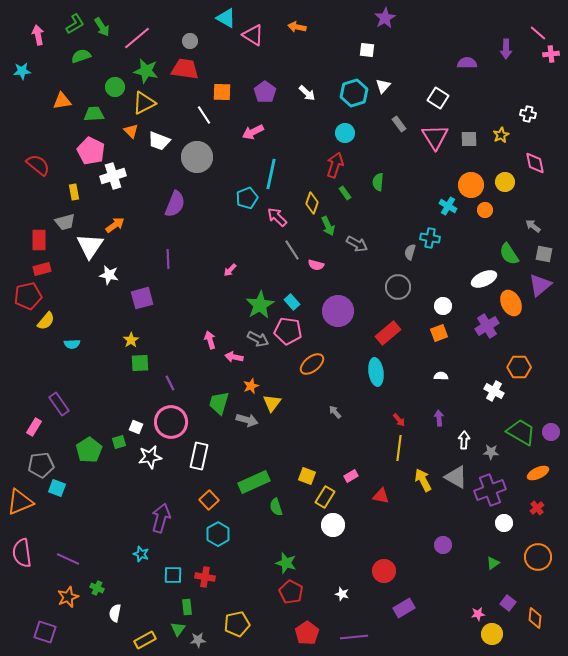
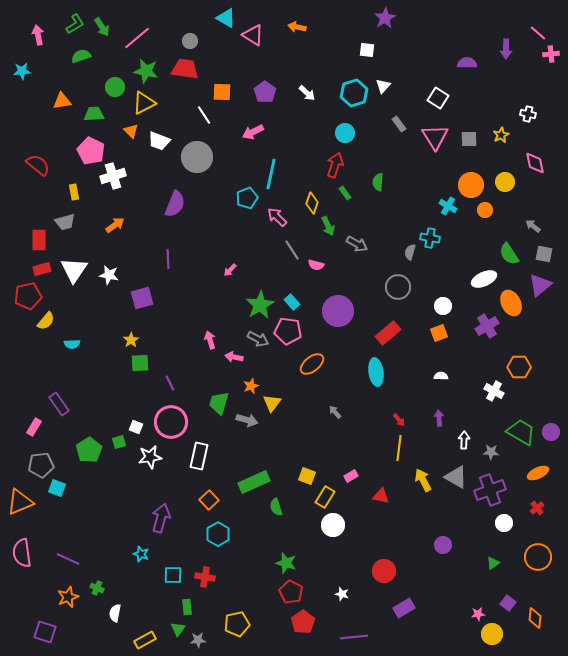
white triangle at (90, 246): moved 16 px left, 24 px down
red pentagon at (307, 633): moved 4 px left, 11 px up
